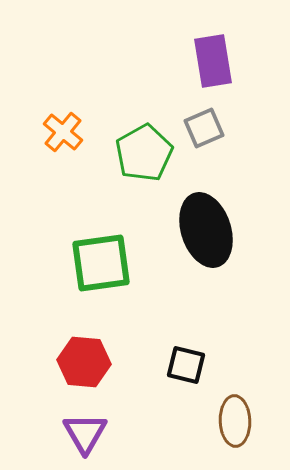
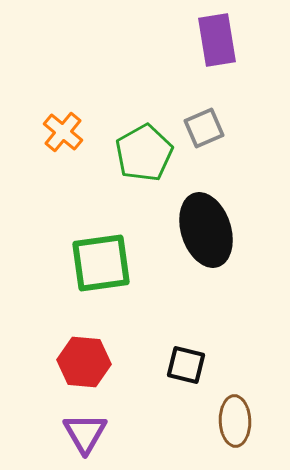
purple rectangle: moved 4 px right, 21 px up
